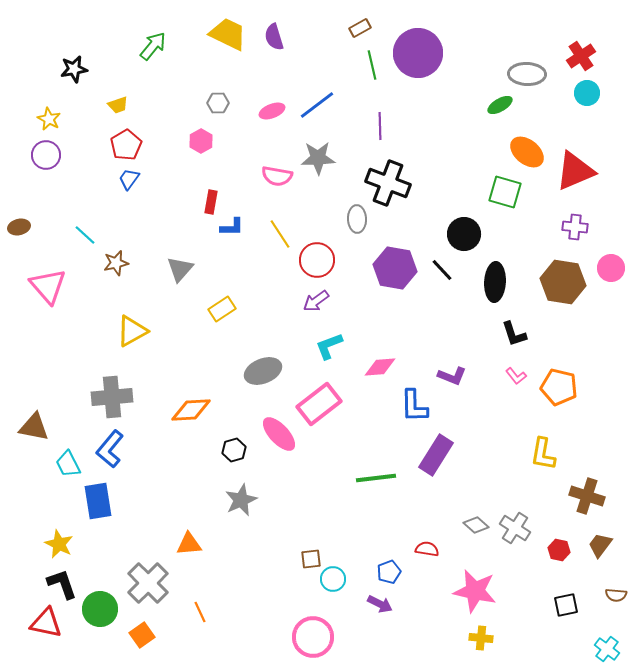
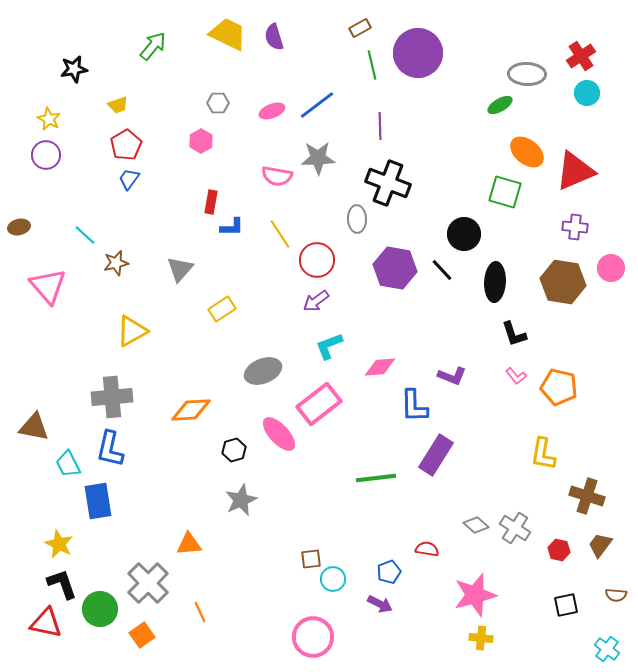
blue L-shape at (110, 449): rotated 27 degrees counterclockwise
pink star at (475, 591): moved 4 px down; rotated 27 degrees counterclockwise
